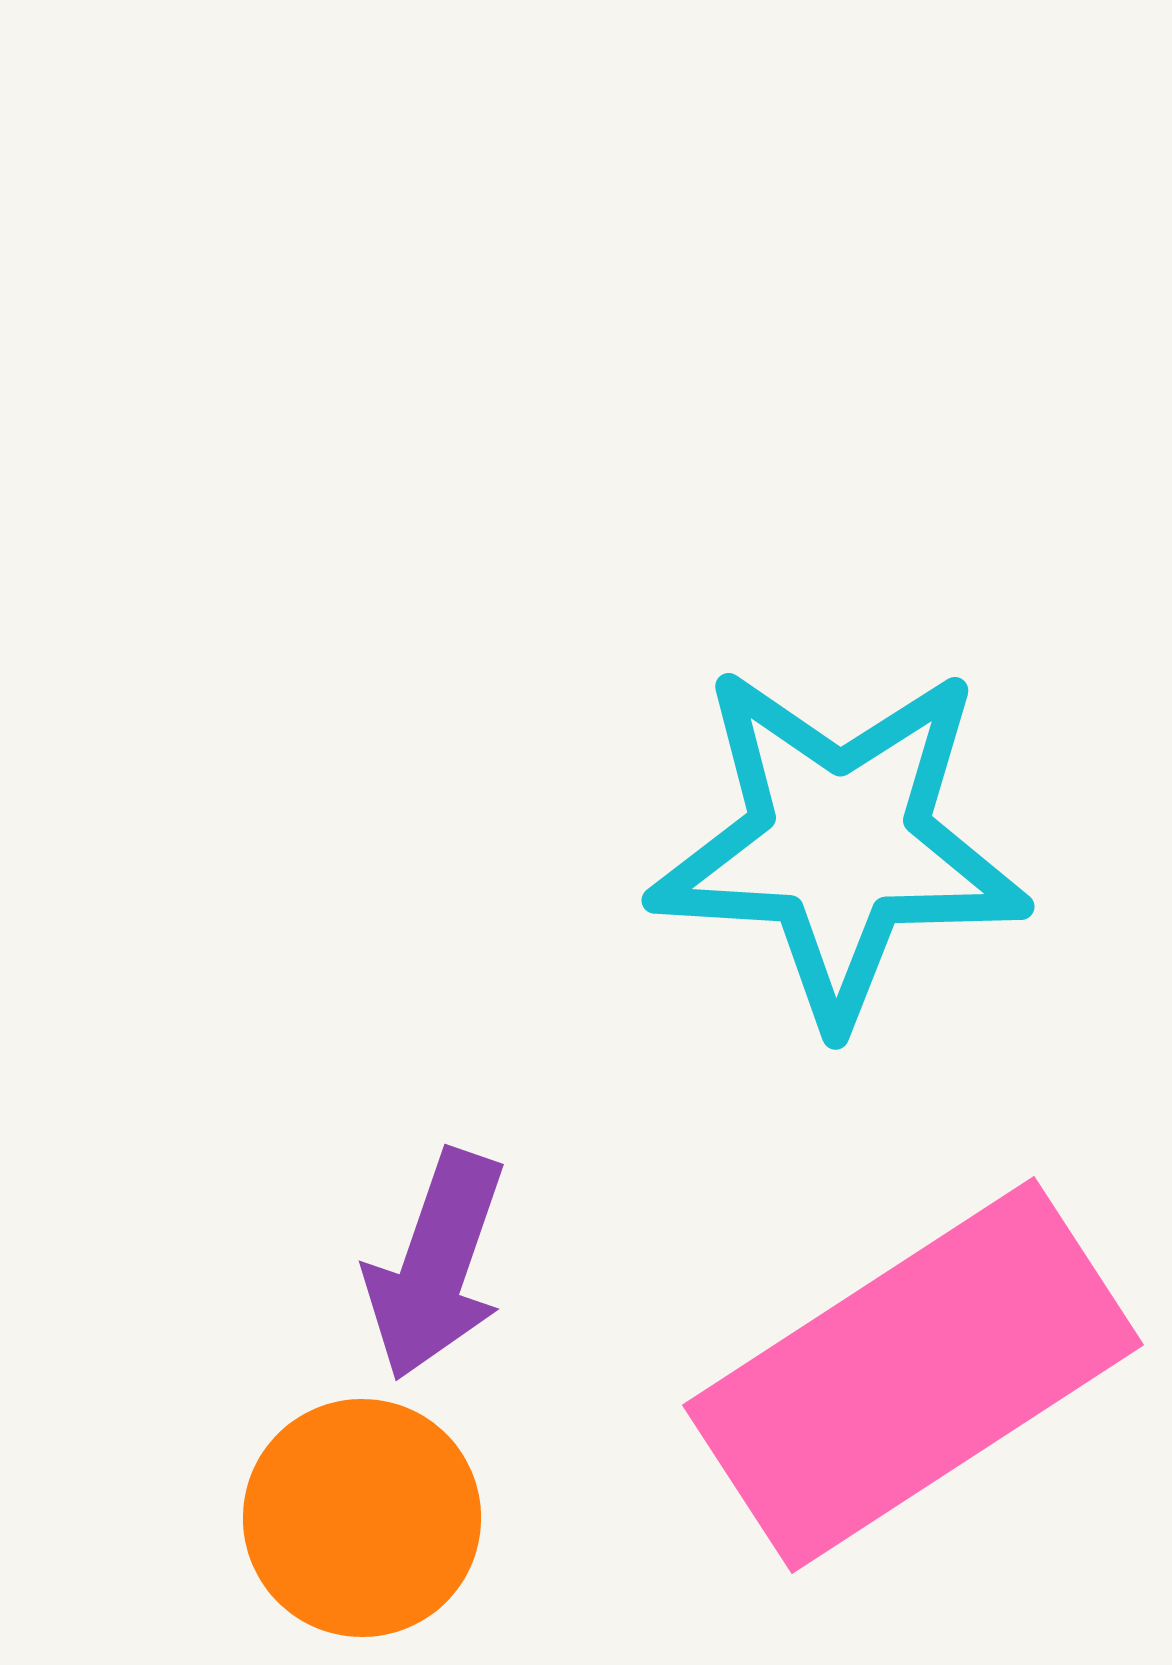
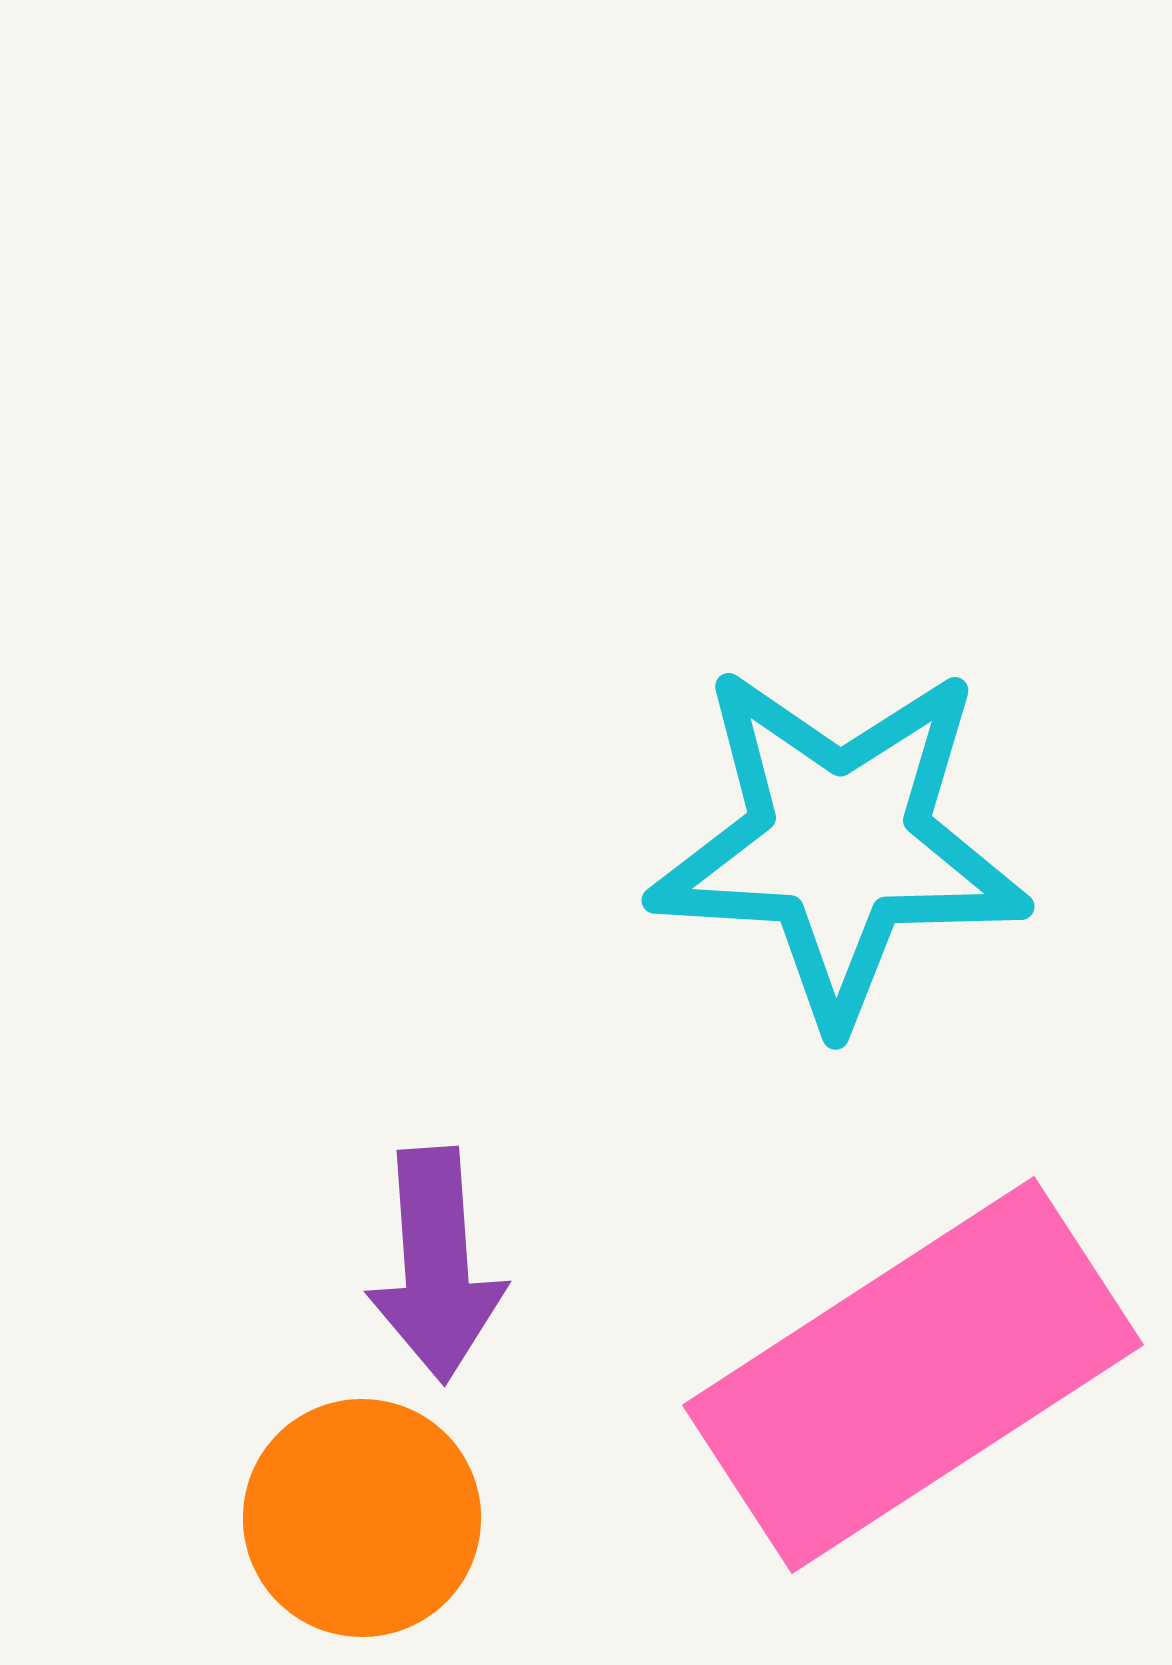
purple arrow: rotated 23 degrees counterclockwise
